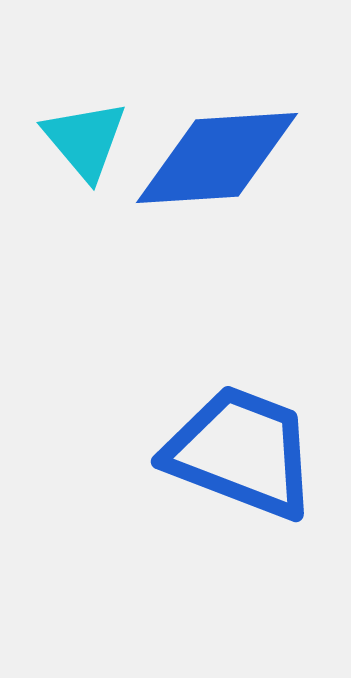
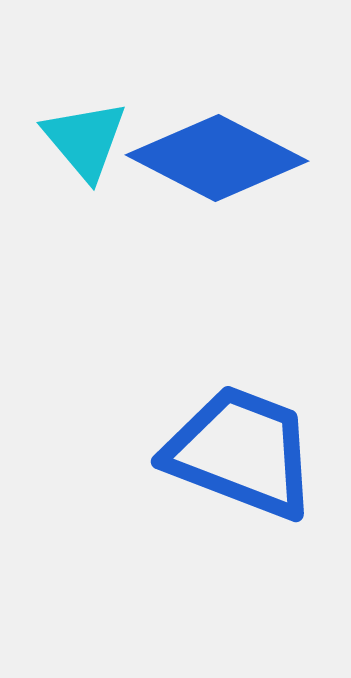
blue diamond: rotated 31 degrees clockwise
